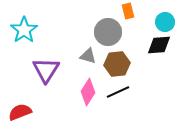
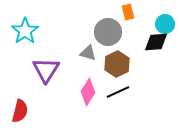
orange rectangle: moved 1 px down
cyan circle: moved 2 px down
cyan star: moved 1 px right, 1 px down
black diamond: moved 3 px left, 3 px up
gray triangle: moved 3 px up
brown hexagon: rotated 20 degrees counterclockwise
red semicircle: moved 1 px up; rotated 125 degrees clockwise
